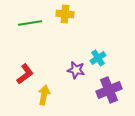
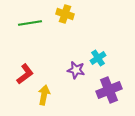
yellow cross: rotated 12 degrees clockwise
